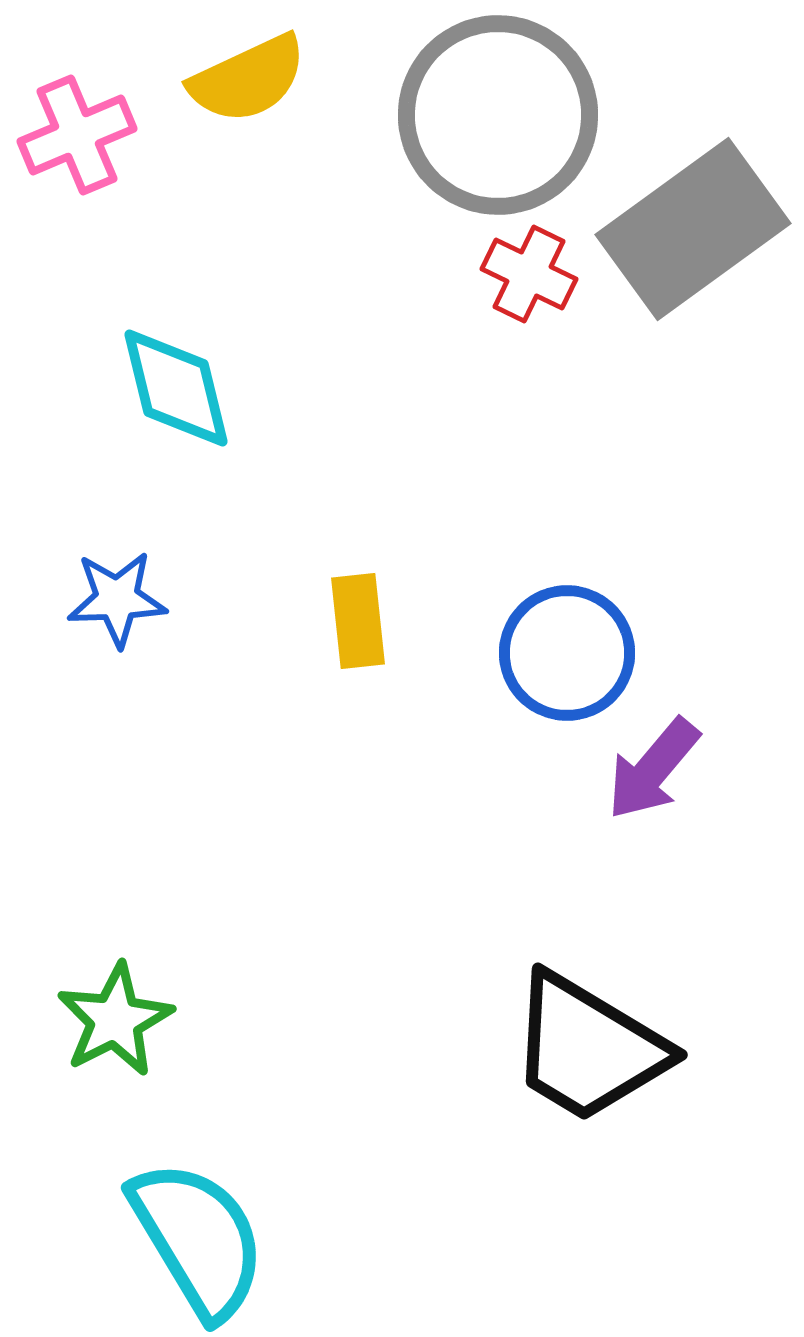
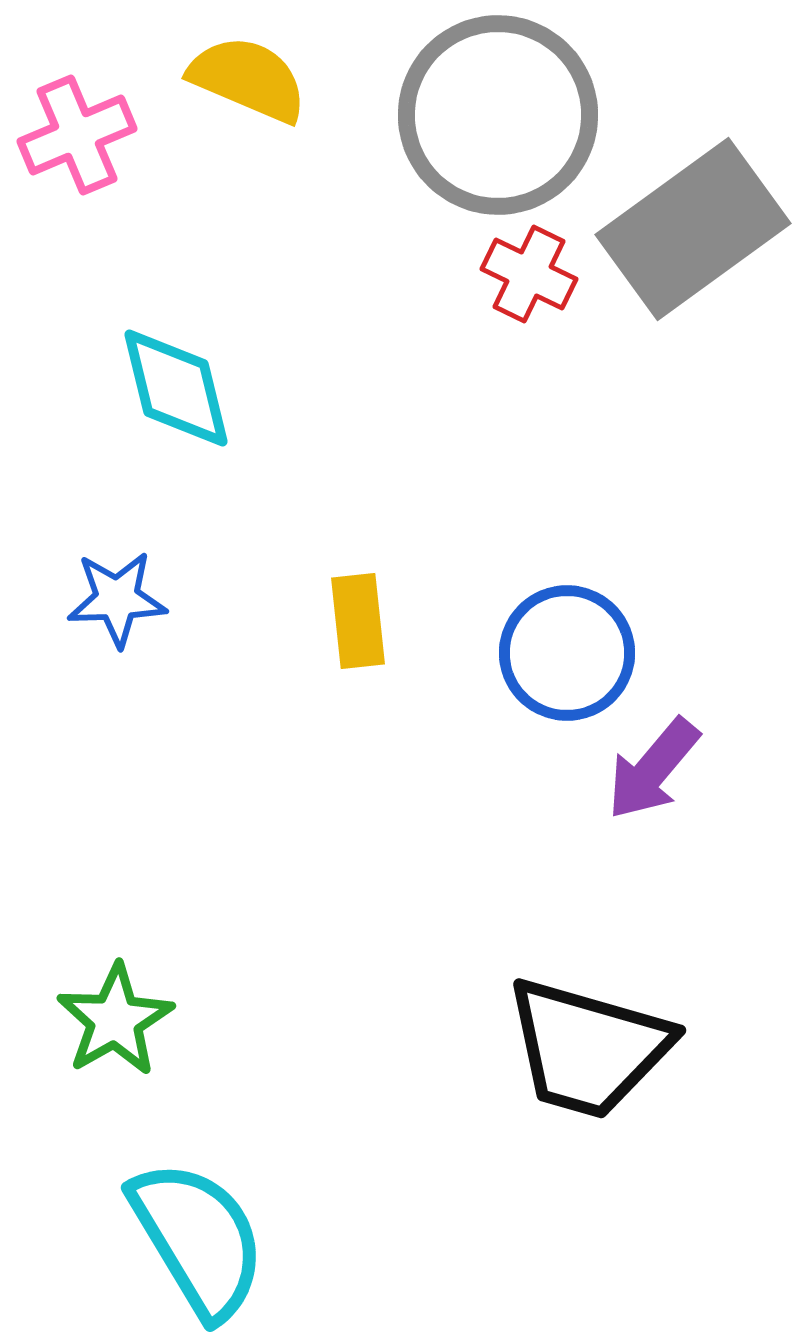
yellow semicircle: rotated 132 degrees counterclockwise
green star: rotated 3 degrees counterclockwise
black trapezoid: rotated 15 degrees counterclockwise
